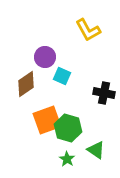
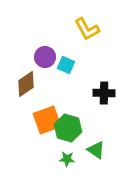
yellow L-shape: moved 1 px left, 1 px up
cyan square: moved 4 px right, 11 px up
black cross: rotated 10 degrees counterclockwise
green star: rotated 28 degrees counterclockwise
